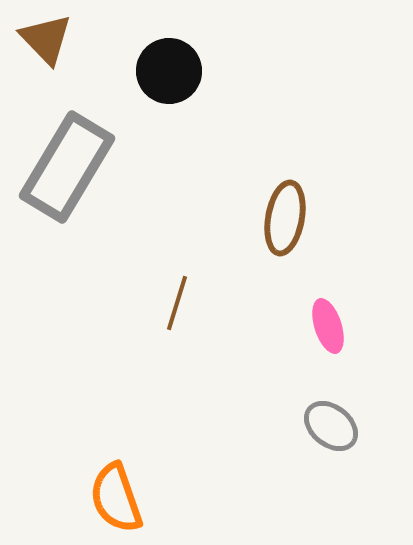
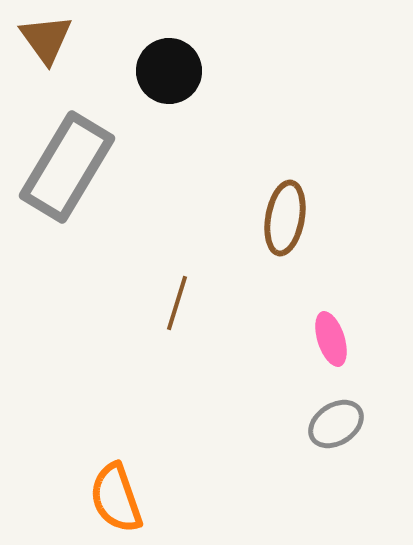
brown triangle: rotated 8 degrees clockwise
pink ellipse: moved 3 px right, 13 px down
gray ellipse: moved 5 px right, 2 px up; rotated 72 degrees counterclockwise
